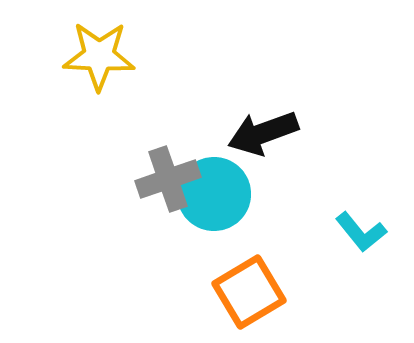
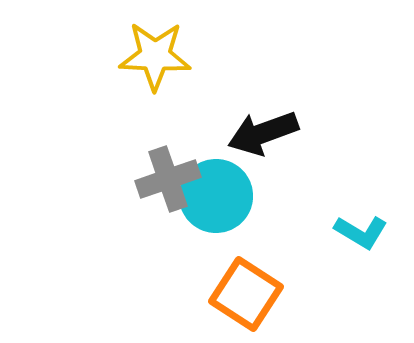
yellow star: moved 56 px right
cyan circle: moved 2 px right, 2 px down
cyan L-shape: rotated 20 degrees counterclockwise
orange square: moved 3 px left, 2 px down; rotated 26 degrees counterclockwise
